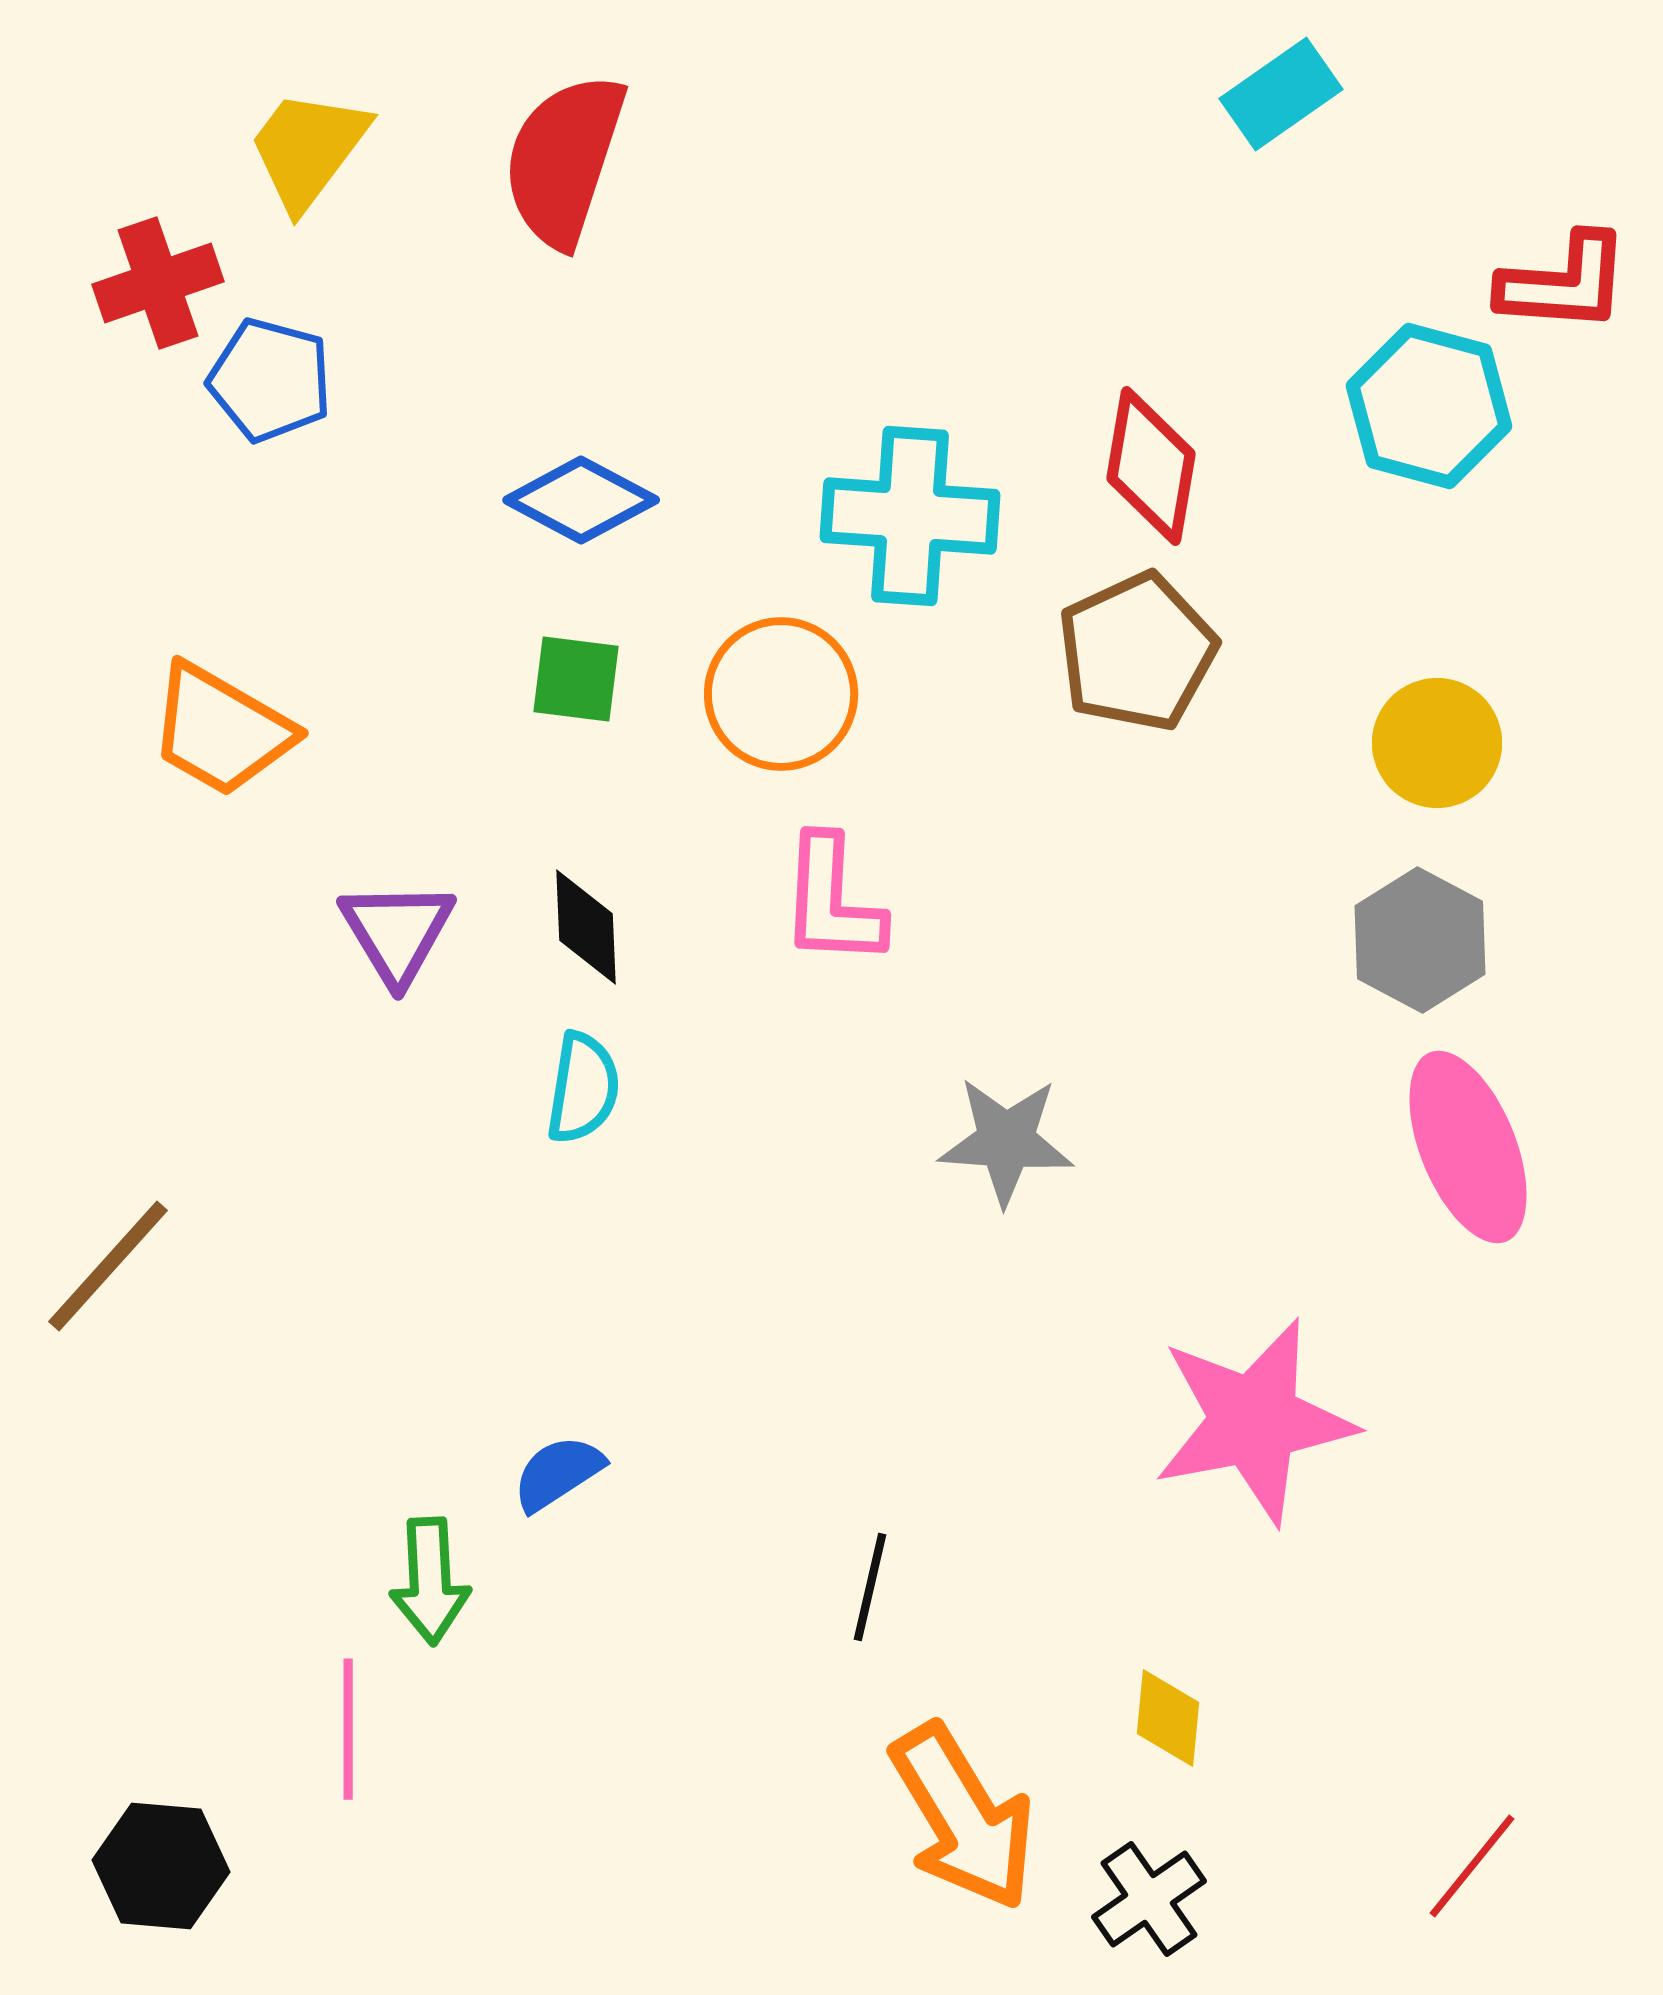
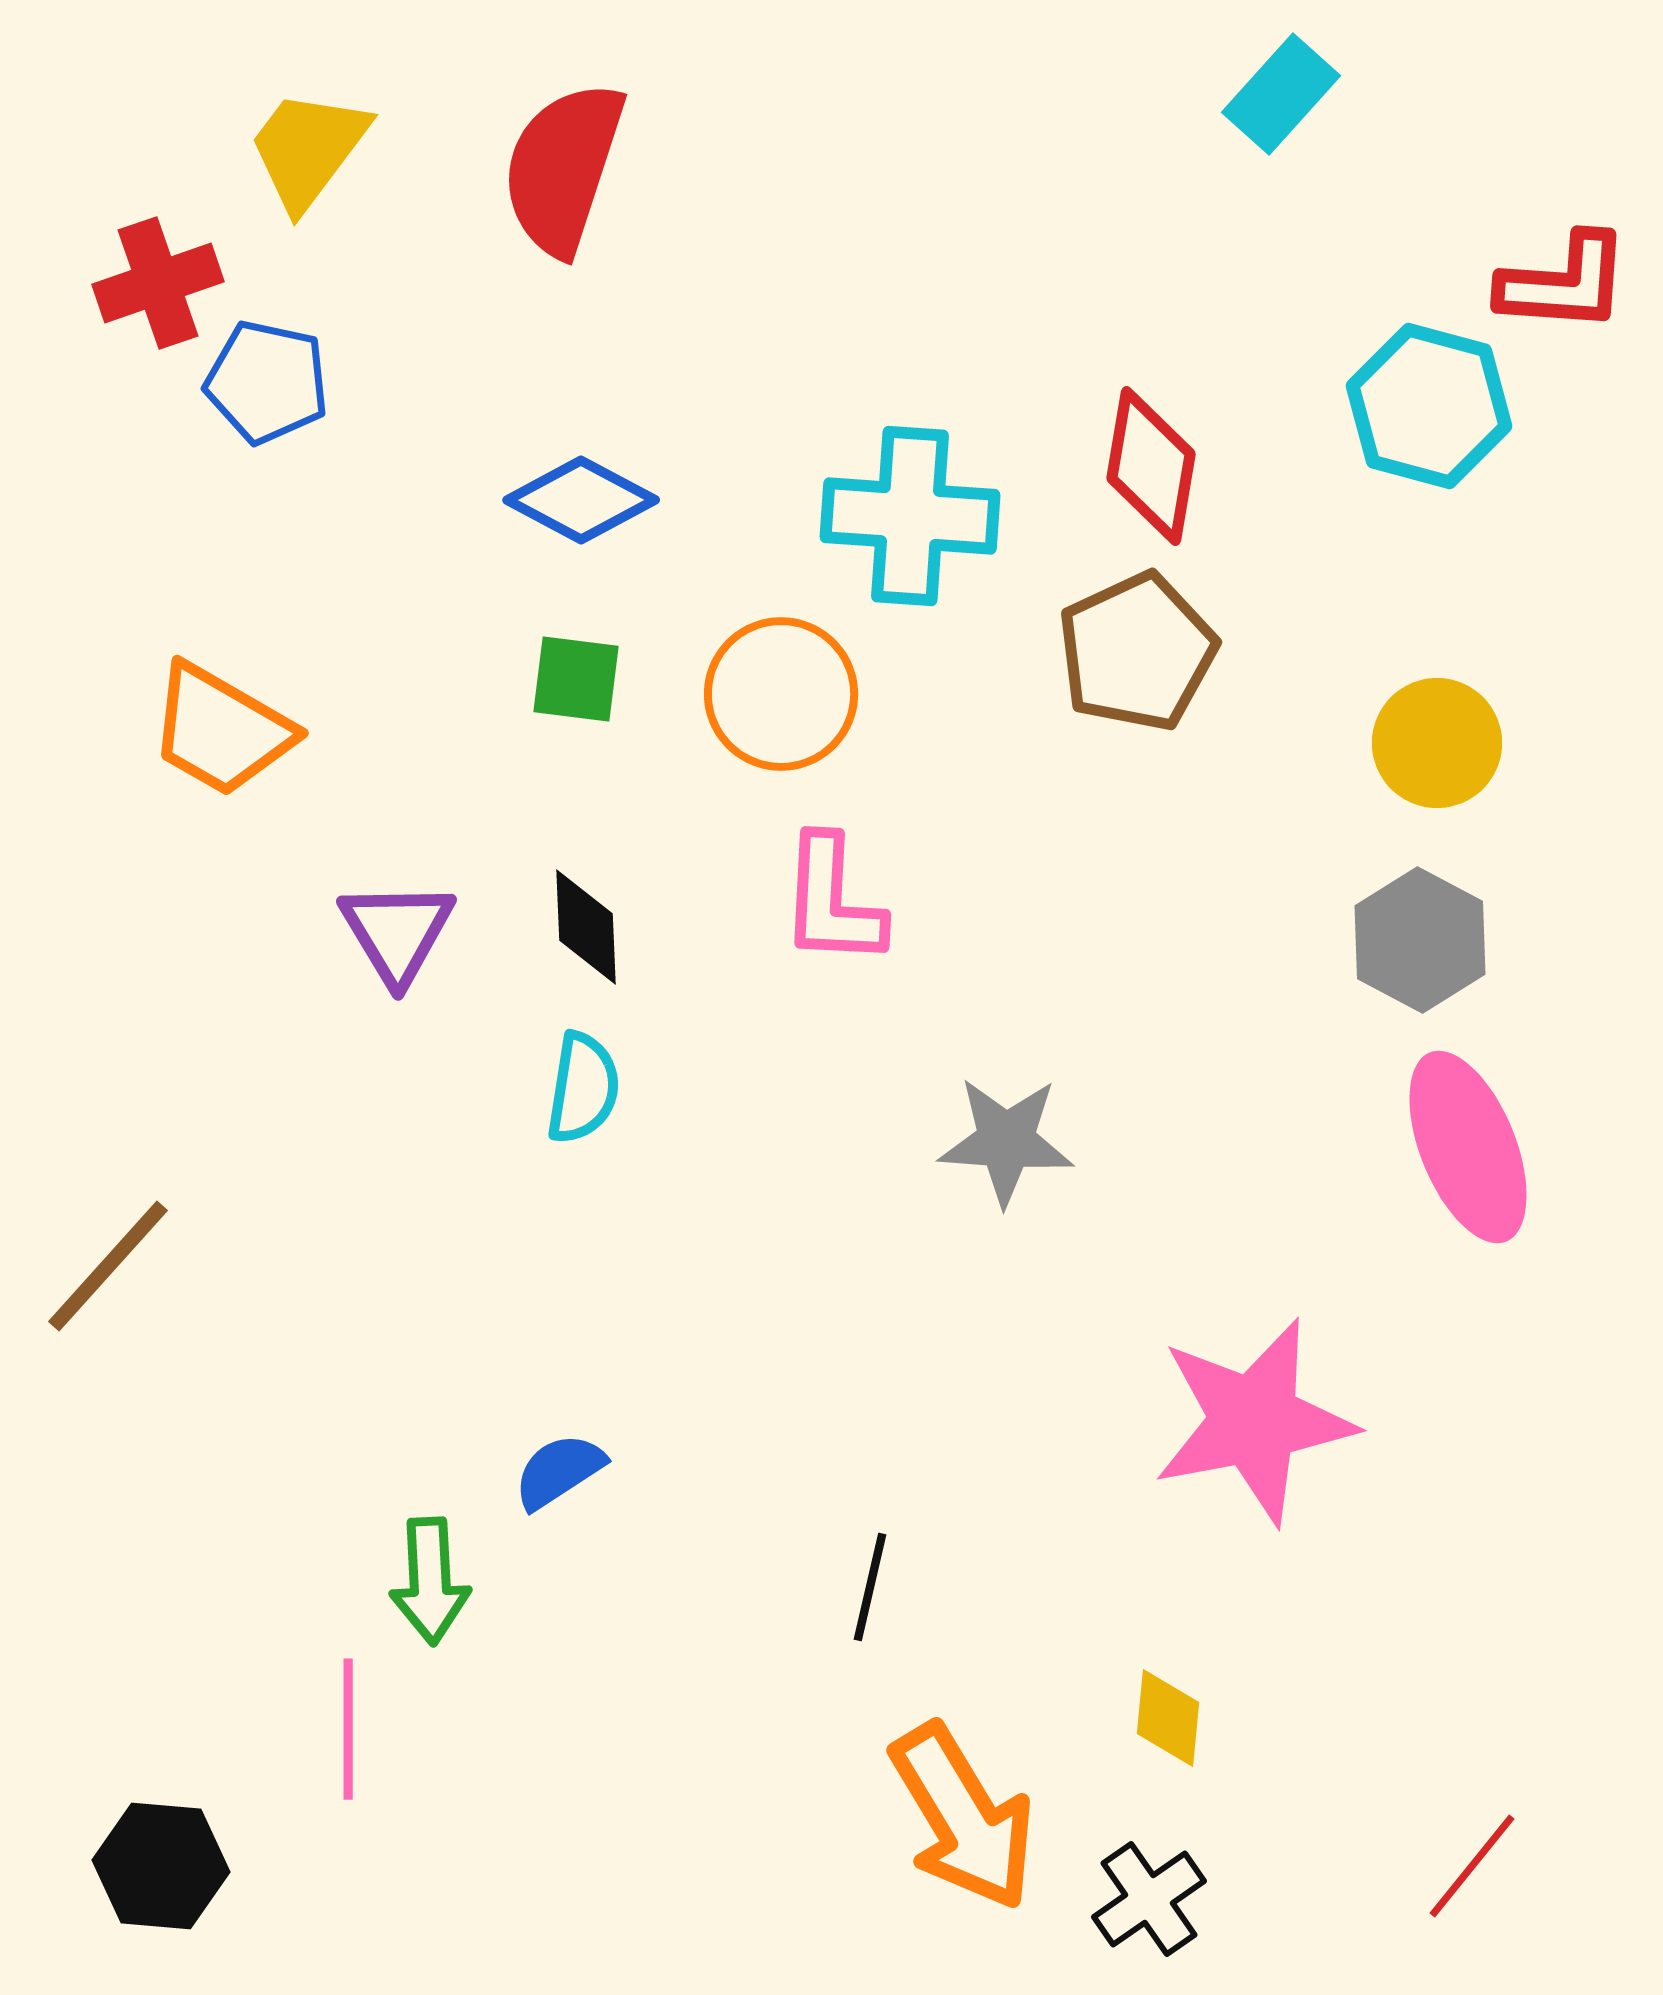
cyan rectangle: rotated 13 degrees counterclockwise
red semicircle: moved 1 px left, 8 px down
blue pentagon: moved 3 px left, 2 px down; rotated 3 degrees counterclockwise
blue semicircle: moved 1 px right, 2 px up
